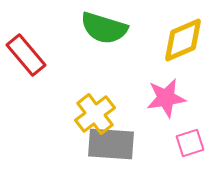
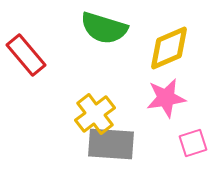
yellow diamond: moved 14 px left, 8 px down
pink square: moved 3 px right
